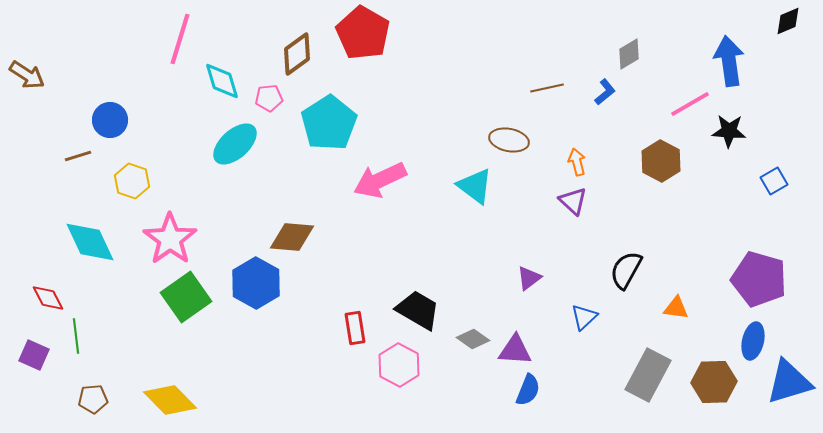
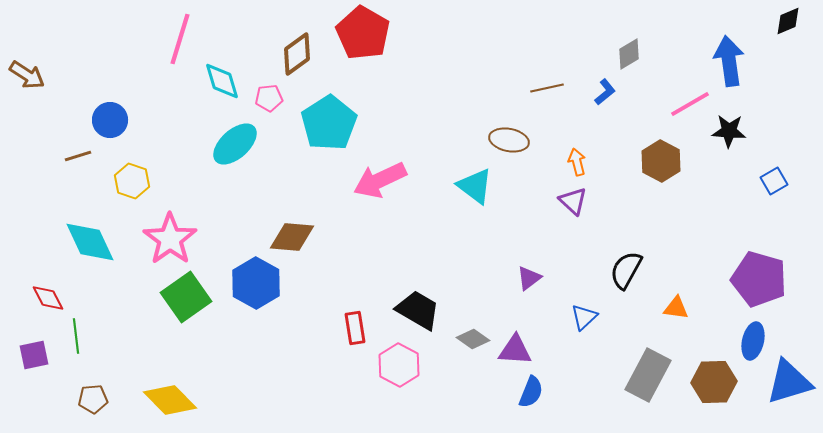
purple square at (34, 355): rotated 36 degrees counterclockwise
blue semicircle at (528, 390): moved 3 px right, 2 px down
